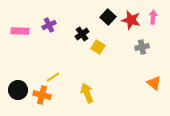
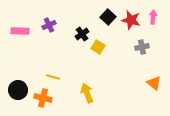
yellow line: rotated 48 degrees clockwise
orange cross: moved 1 px right, 3 px down
